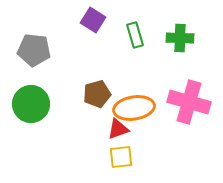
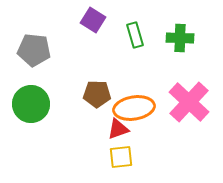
brown pentagon: rotated 16 degrees clockwise
pink cross: rotated 27 degrees clockwise
